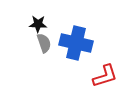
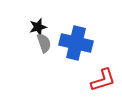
black star: moved 3 px down; rotated 18 degrees counterclockwise
red L-shape: moved 2 px left, 4 px down
